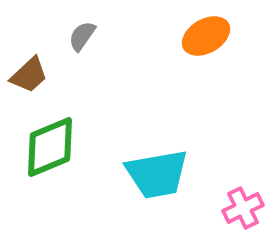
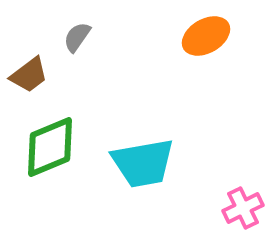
gray semicircle: moved 5 px left, 1 px down
brown trapezoid: rotated 6 degrees clockwise
cyan trapezoid: moved 14 px left, 11 px up
